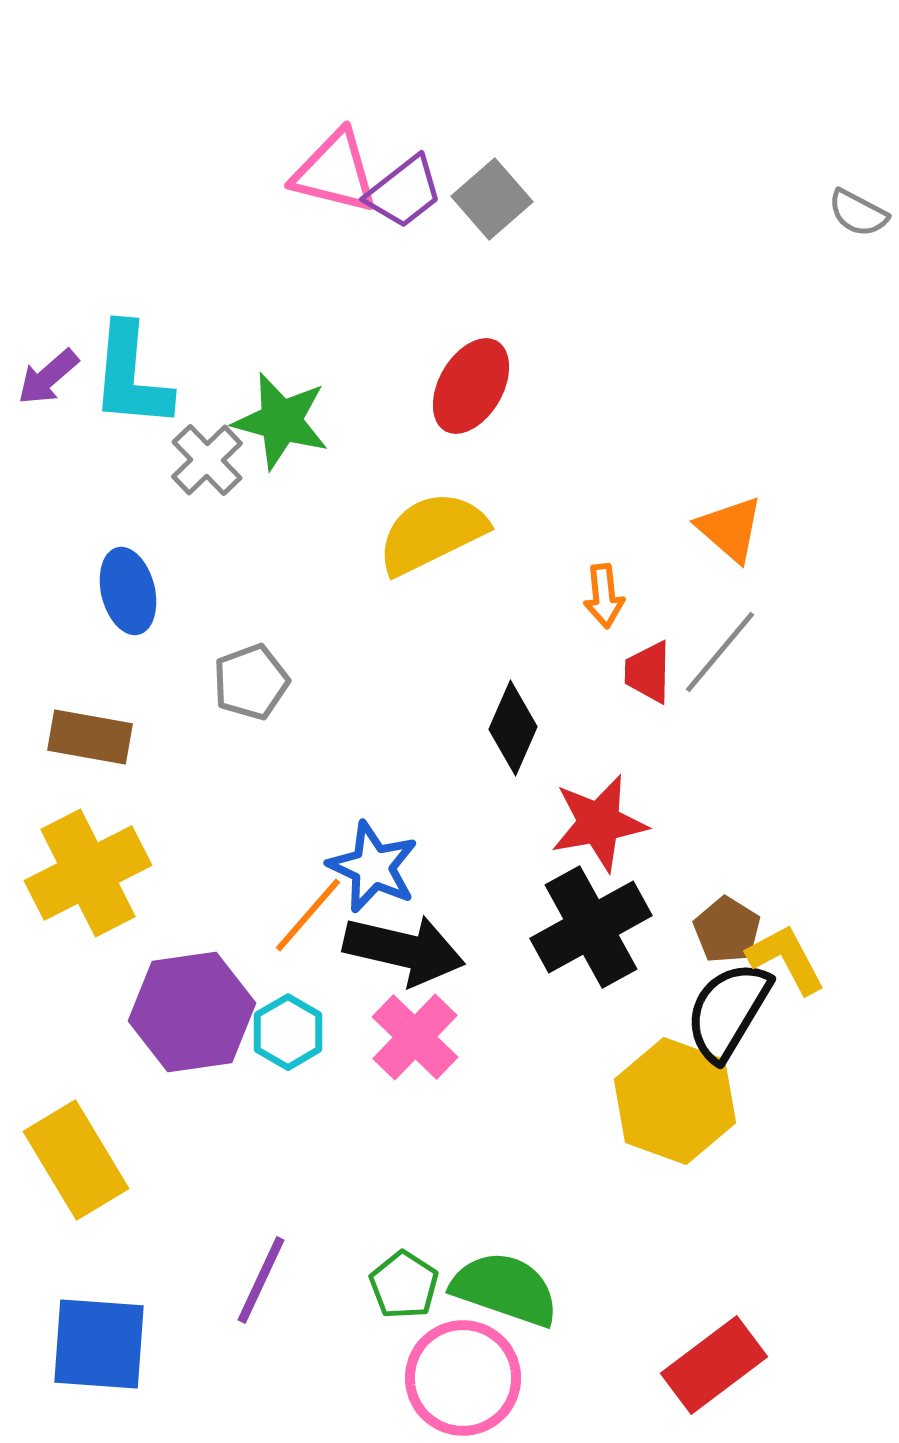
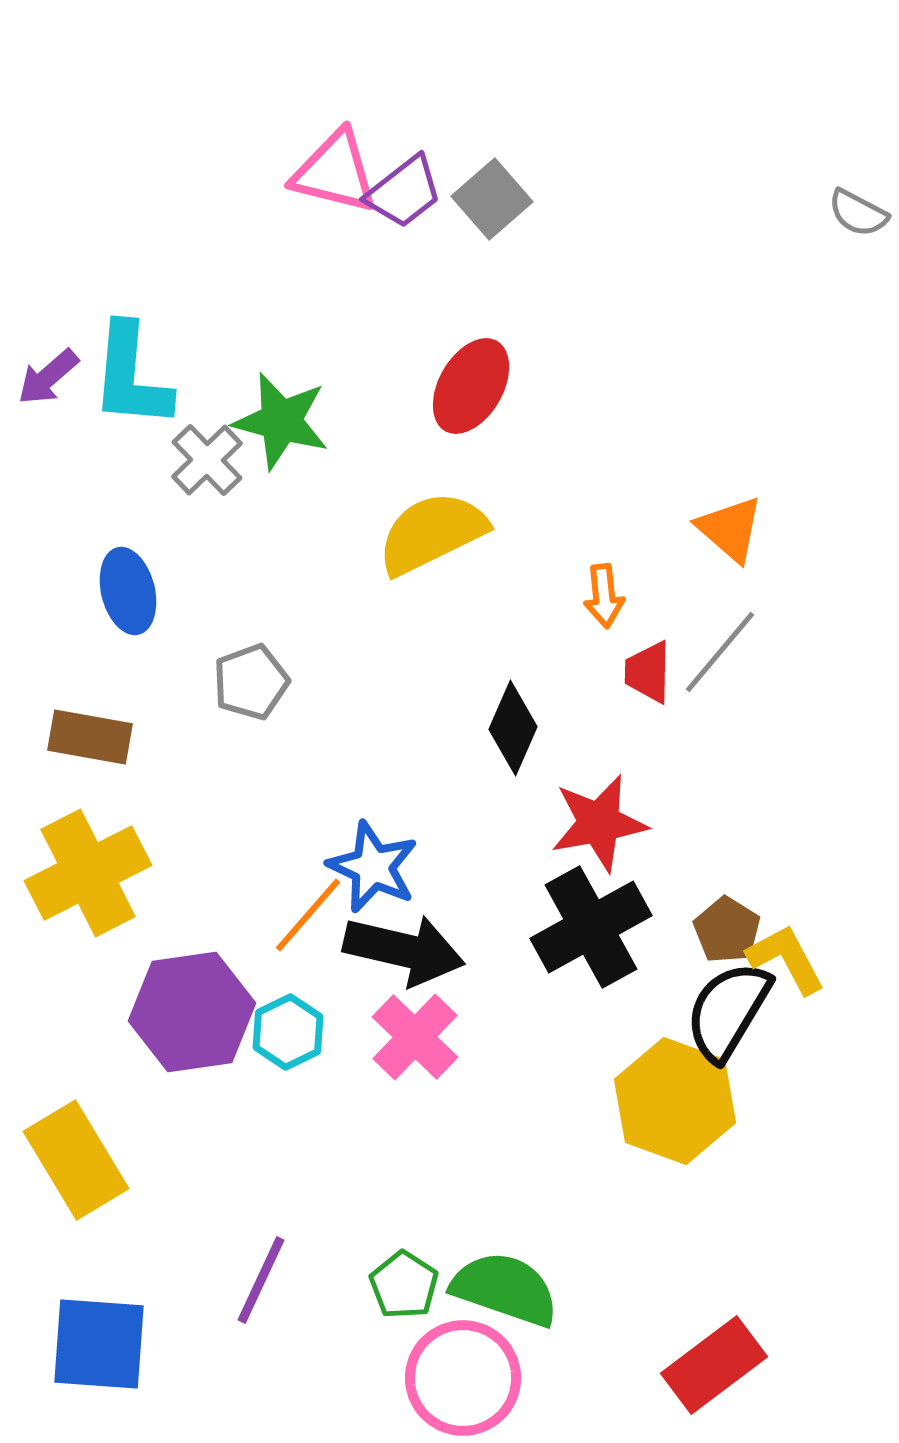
cyan hexagon: rotated 4 degrees clockwise
